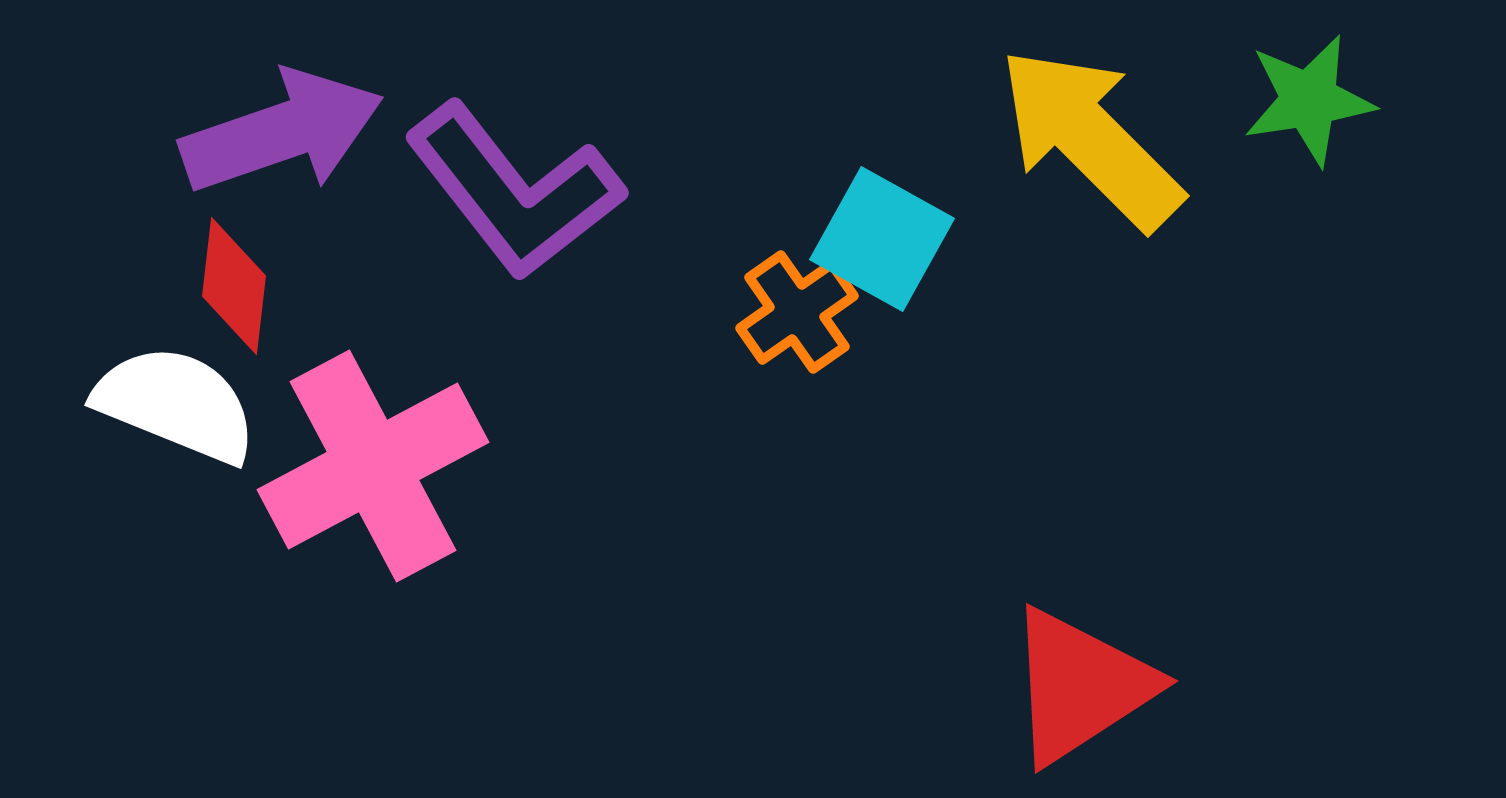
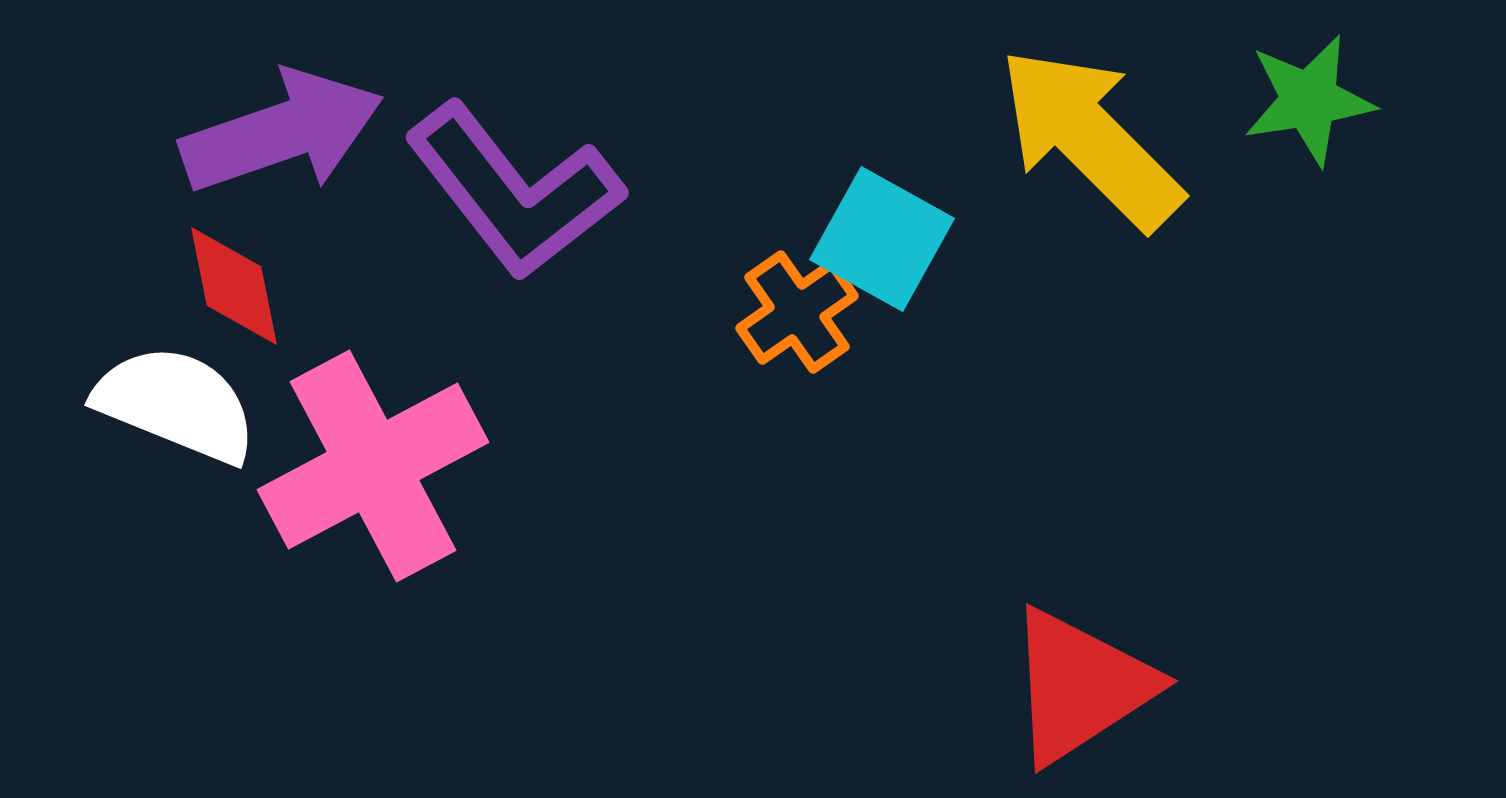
red diamond: rotated 18 degrees counterclockwise
